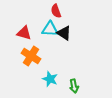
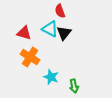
red semicircle: moved 4 px right
cyan triangle: rotated 24 degrees clockwise
black triangle: rotated 35 degrees clockwise
orange cross: moved 1 px left, 1 px down
cyan star: moved 1 px right, 2 px up
